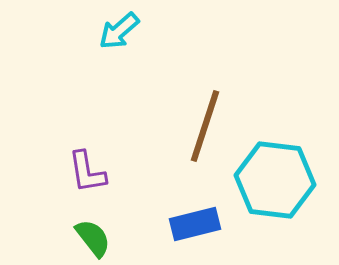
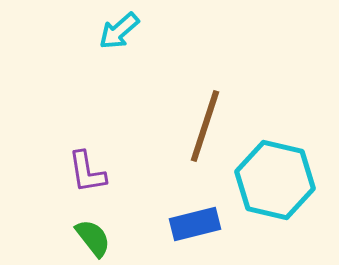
cyan hexagon: rotated 6 degrees clockwise
